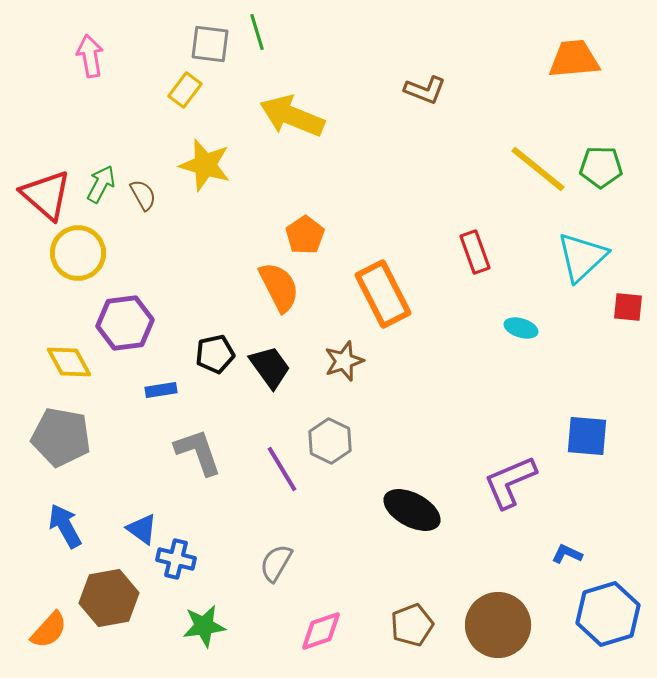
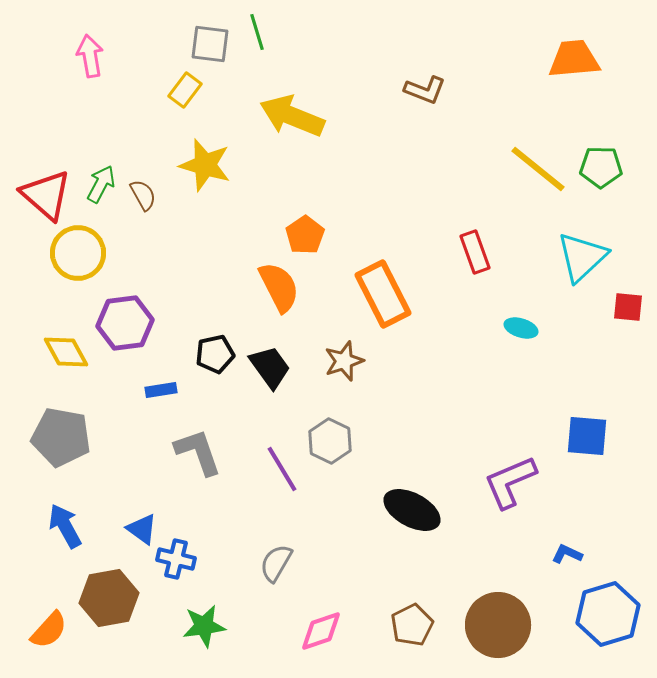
yellow diamond at (69, 362): moved 3 px left, 10 px up
brown pentagon at (412, 625): rotated 6 degrees counterclockwise
